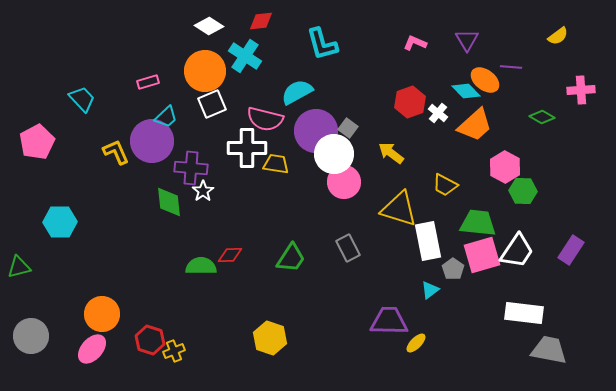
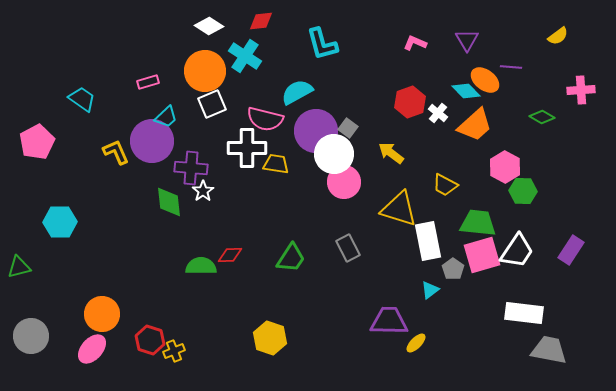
cyan trapezoid at (82, 99): rotated 12 degrees counterclockwise
